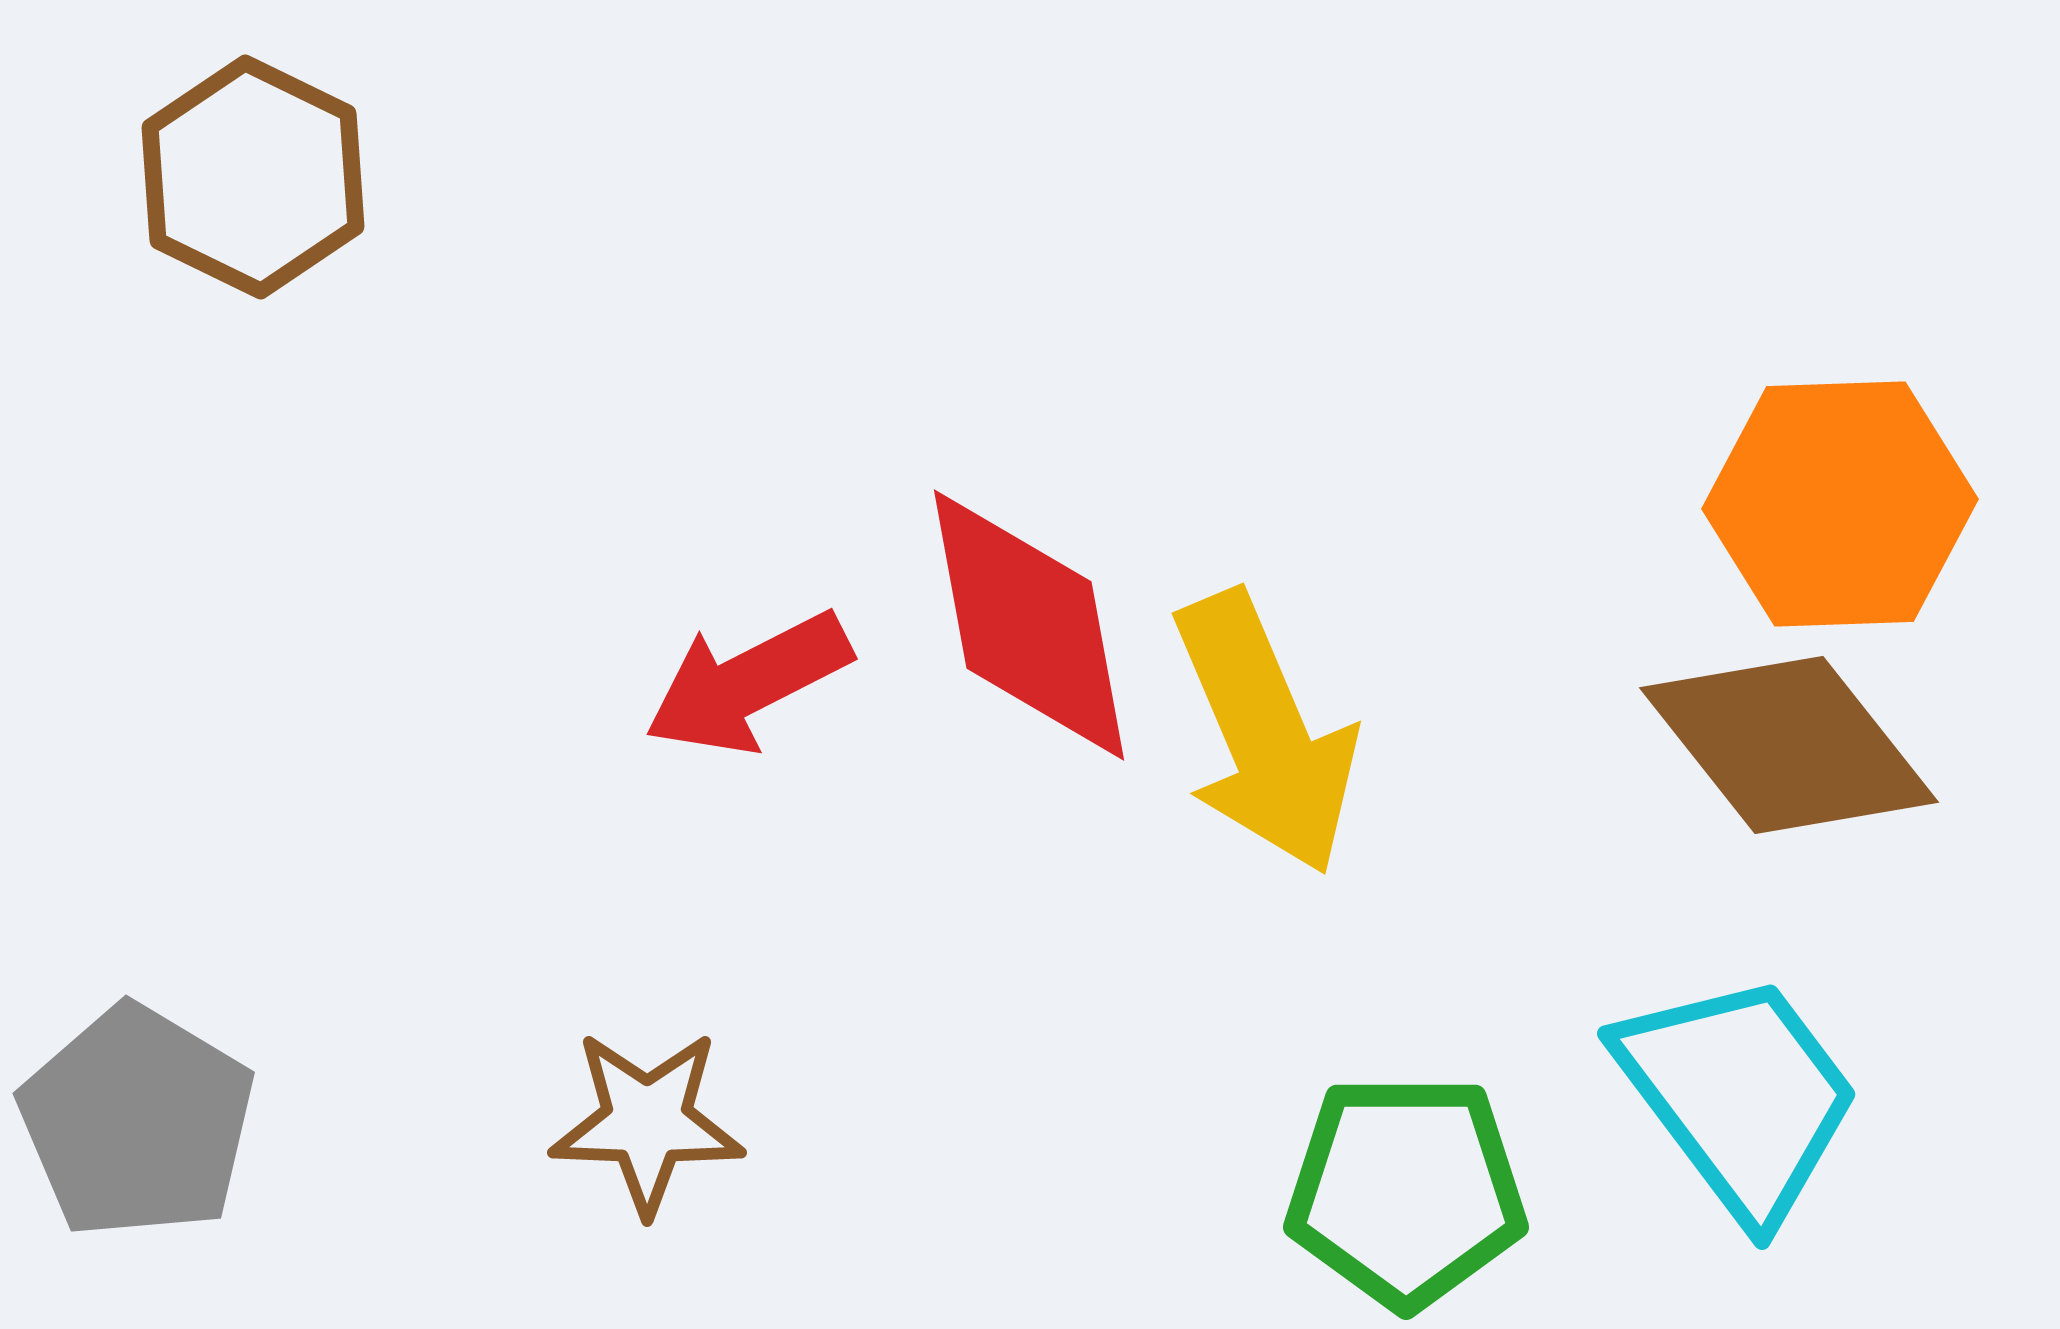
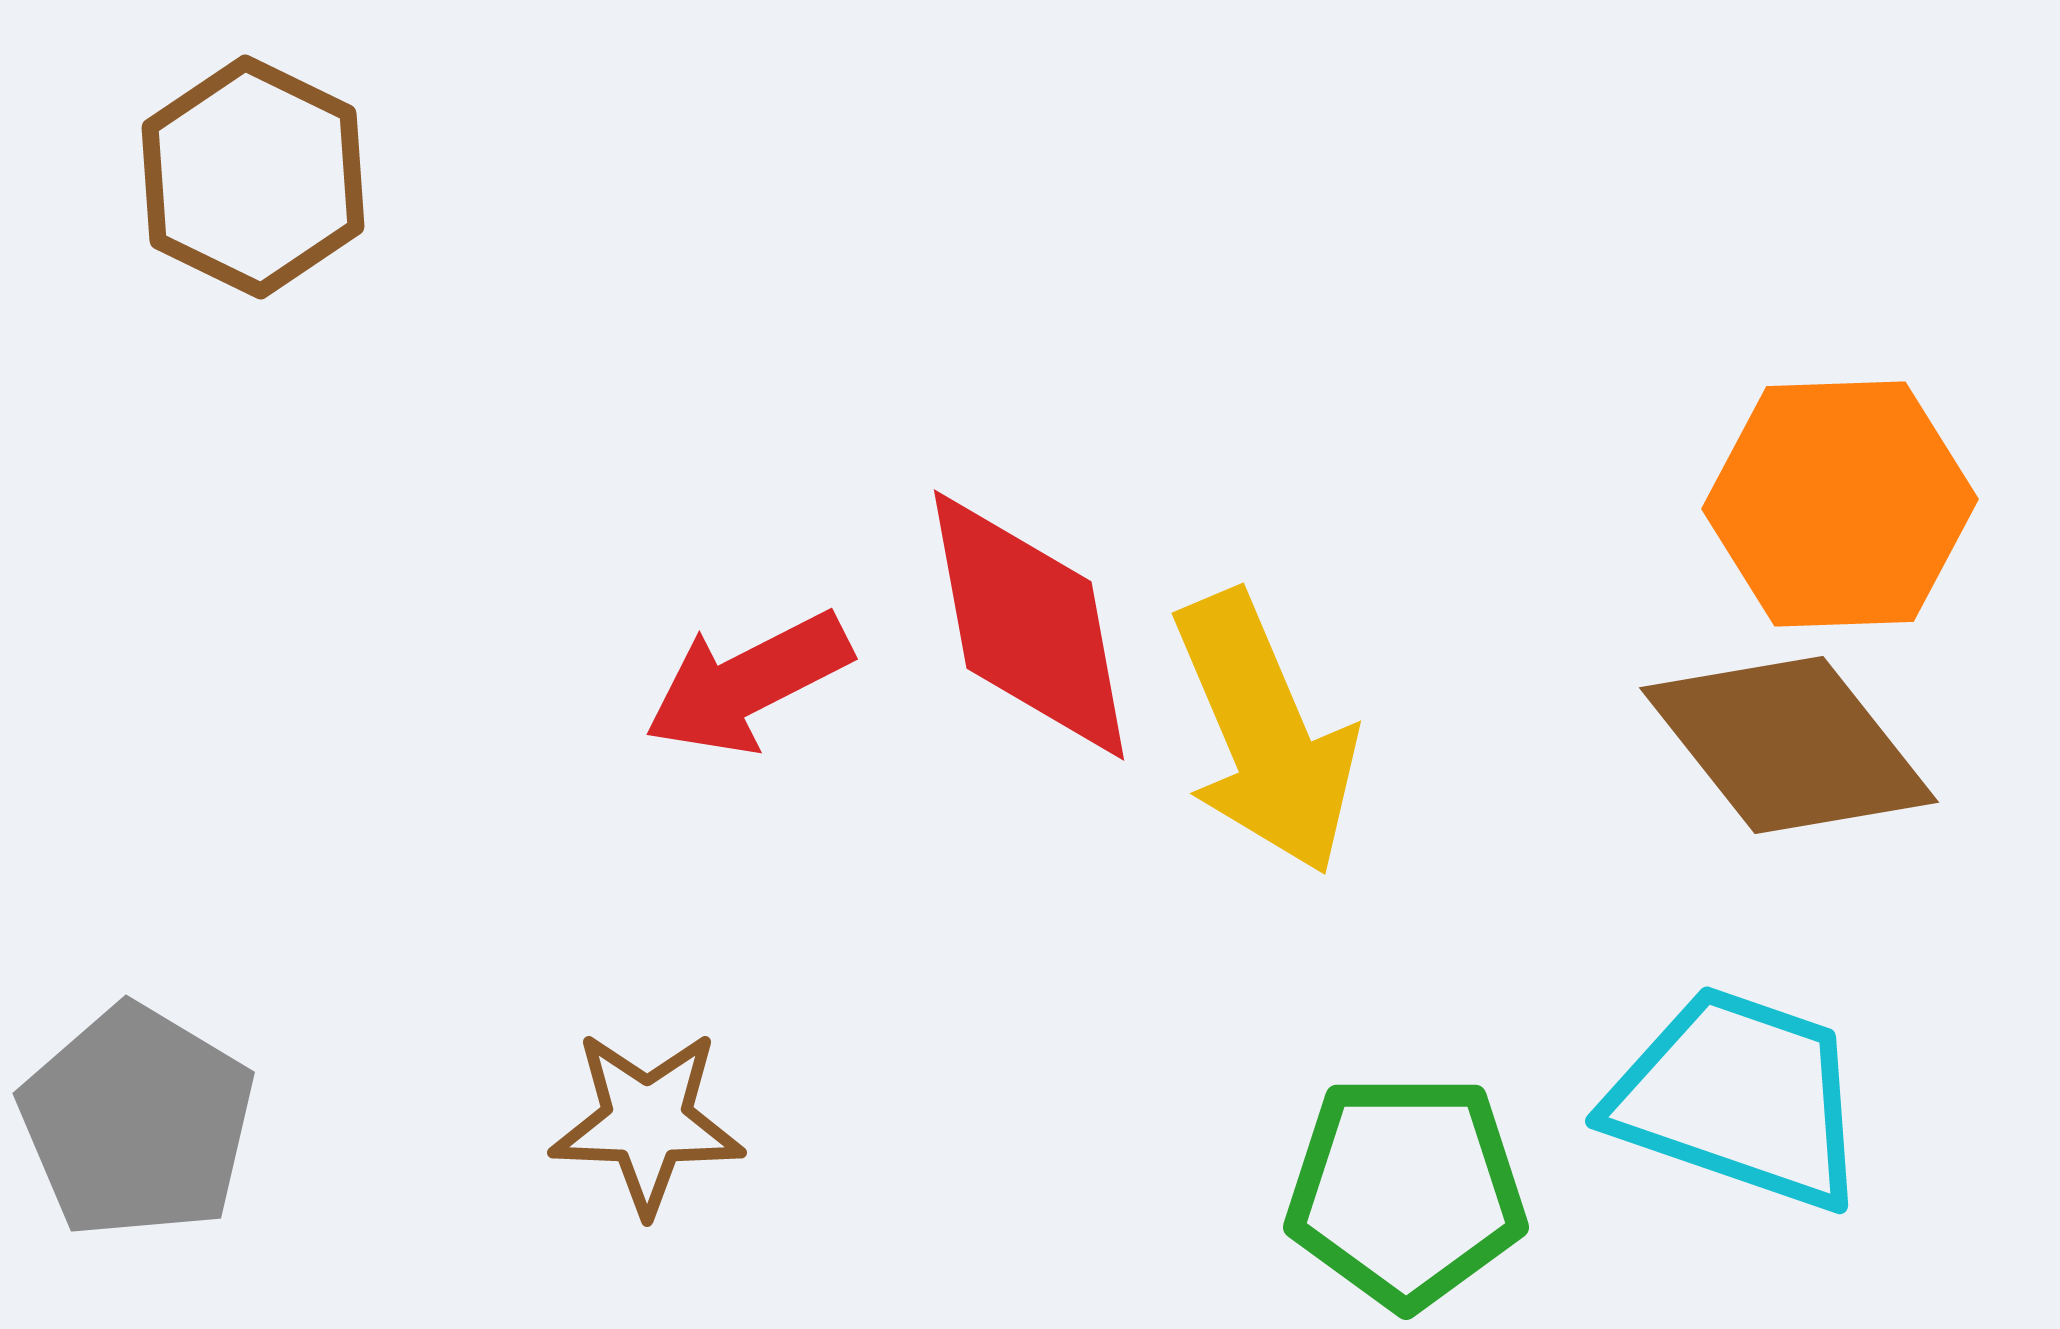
cyan trapezoid: moved 2 px down; rotated 34 degrees counterclockwise
